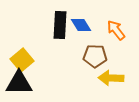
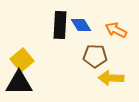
orange arrow: rotated 25 degrees counterclockwise
